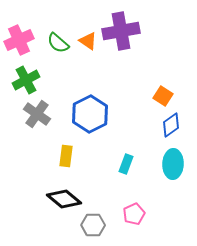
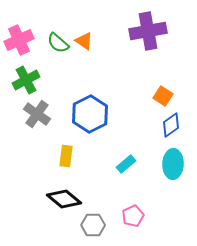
purple cross: moved 27 px right
orange triangle: moved 4 px left
cyan rectangle: rotated 30 degrees clockwise
pink pentagon: moved 1 px left, 2 px down
